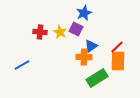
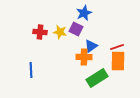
yellow star: rotated 16 degrees counterclockwise
red line: rotated 24 degrees clockwise
blue line: moved 9 px right, 5 px down; rotated 63 degrees counterclockwise
